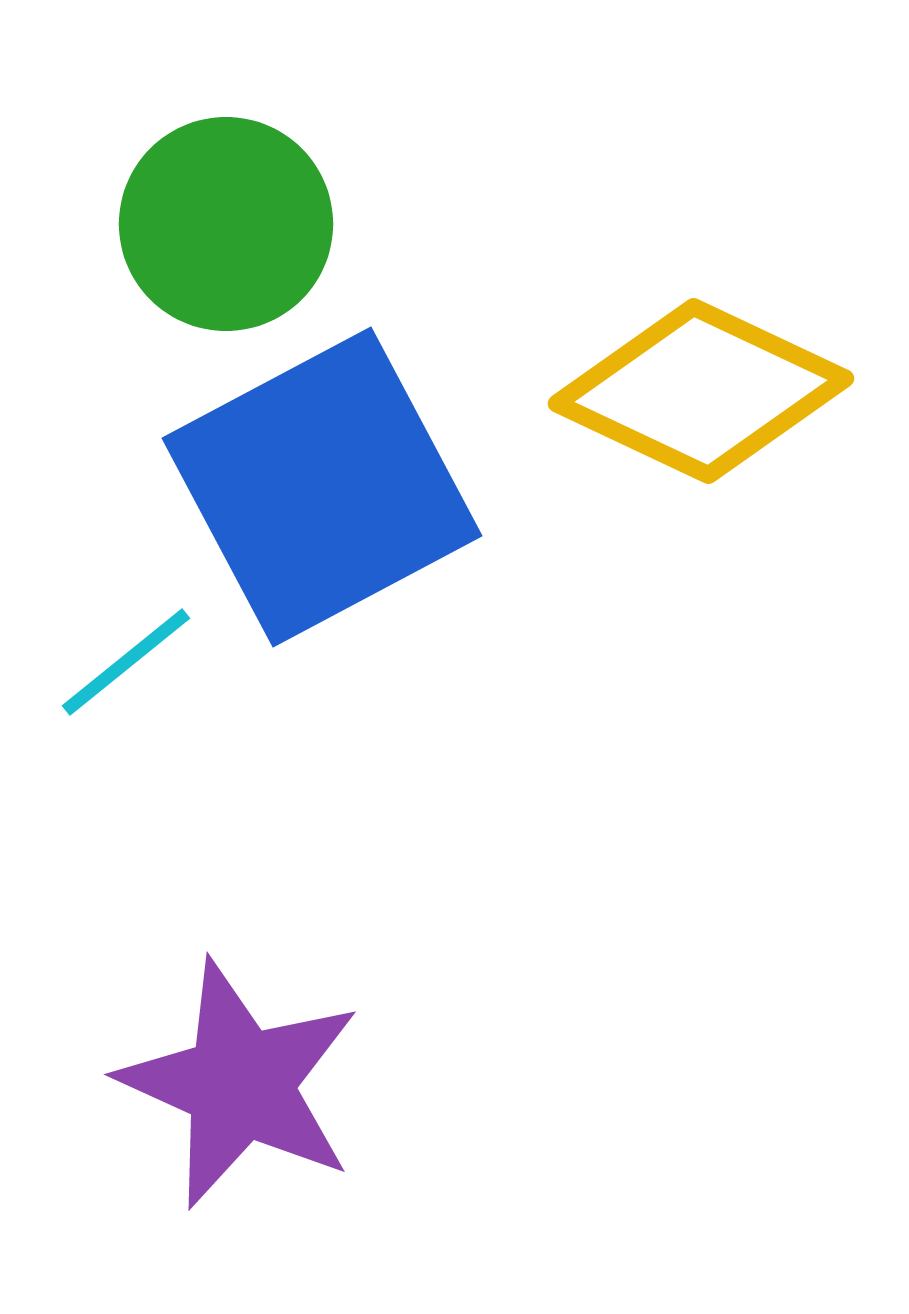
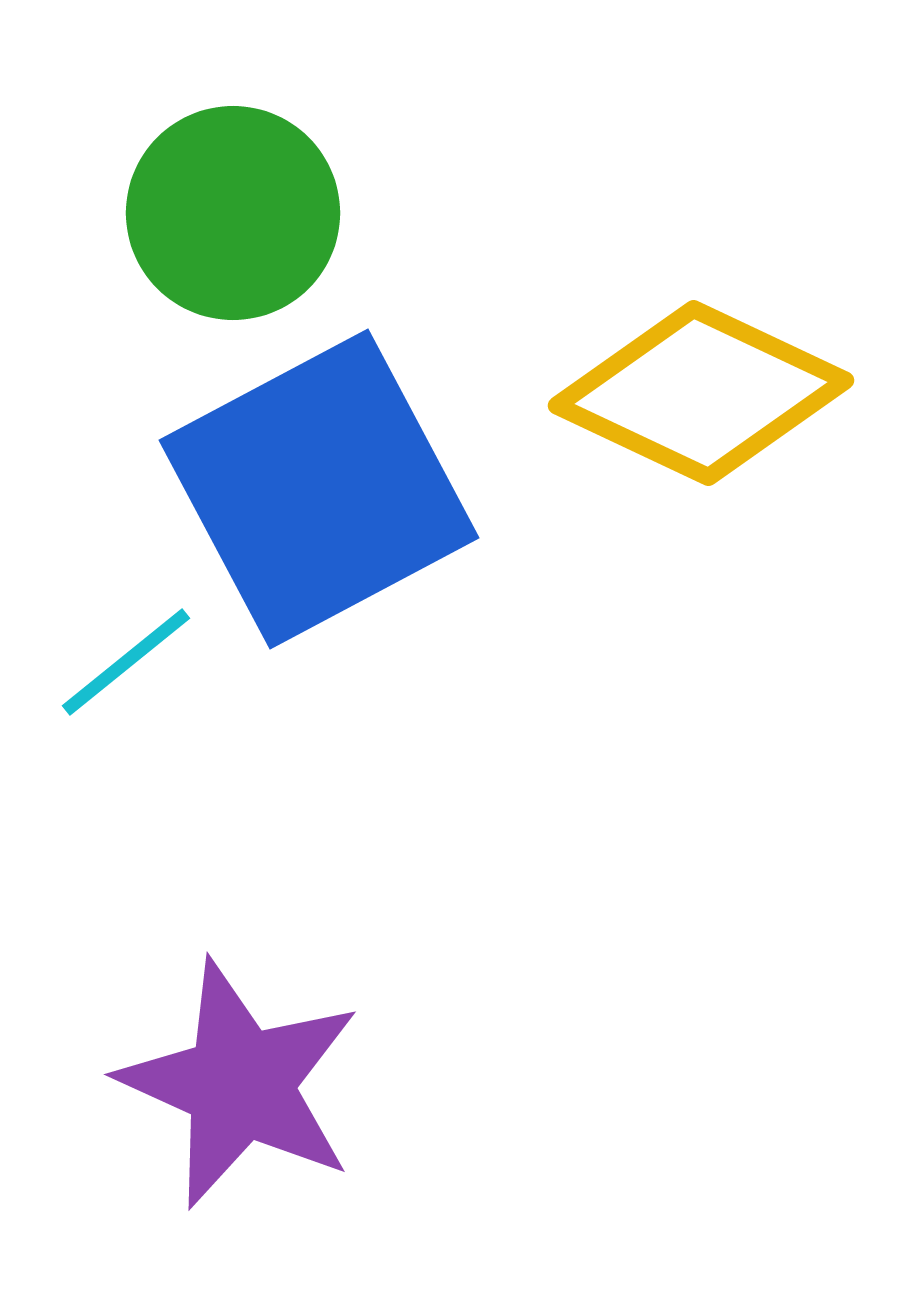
green circle: moved 7 px right, 11 px up
yellow diamond: moved 2 px down
blue square: moved 3 px left, 2 px down
